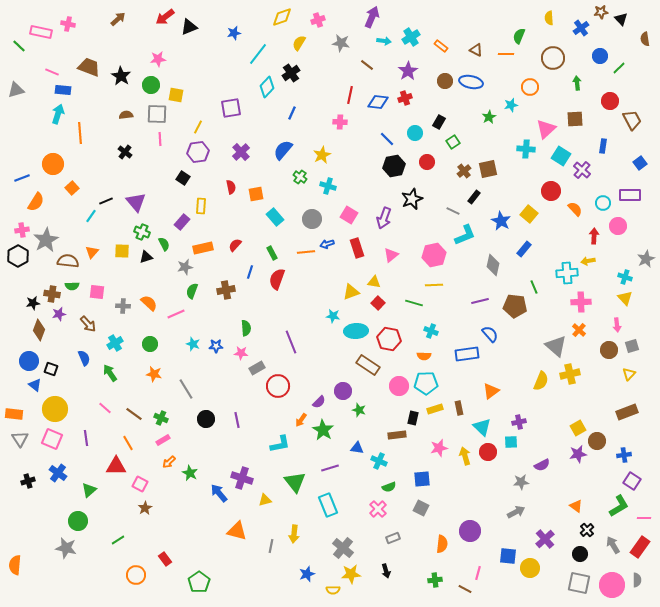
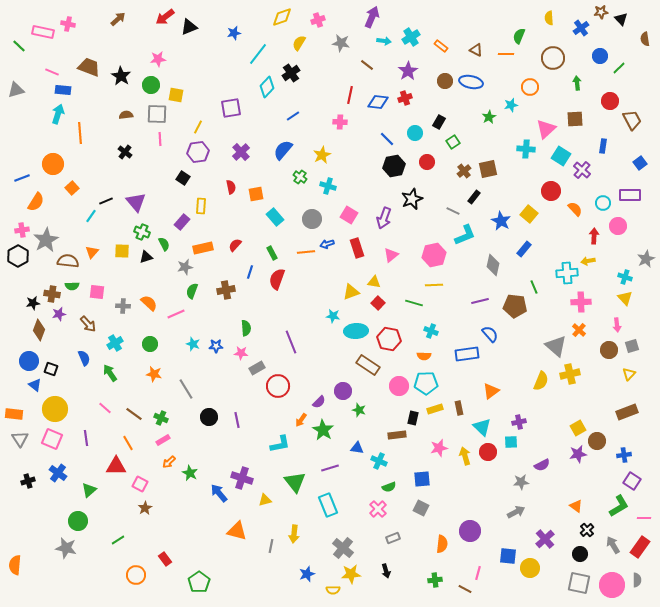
pink rectangle at (41, 32): moved 2 px right
blue line at (292, 113): moved 1 px right, 3 px down; rotated 32 degrees clockwise
black circle at (206, 419): moved 3 px right, 2 px up
